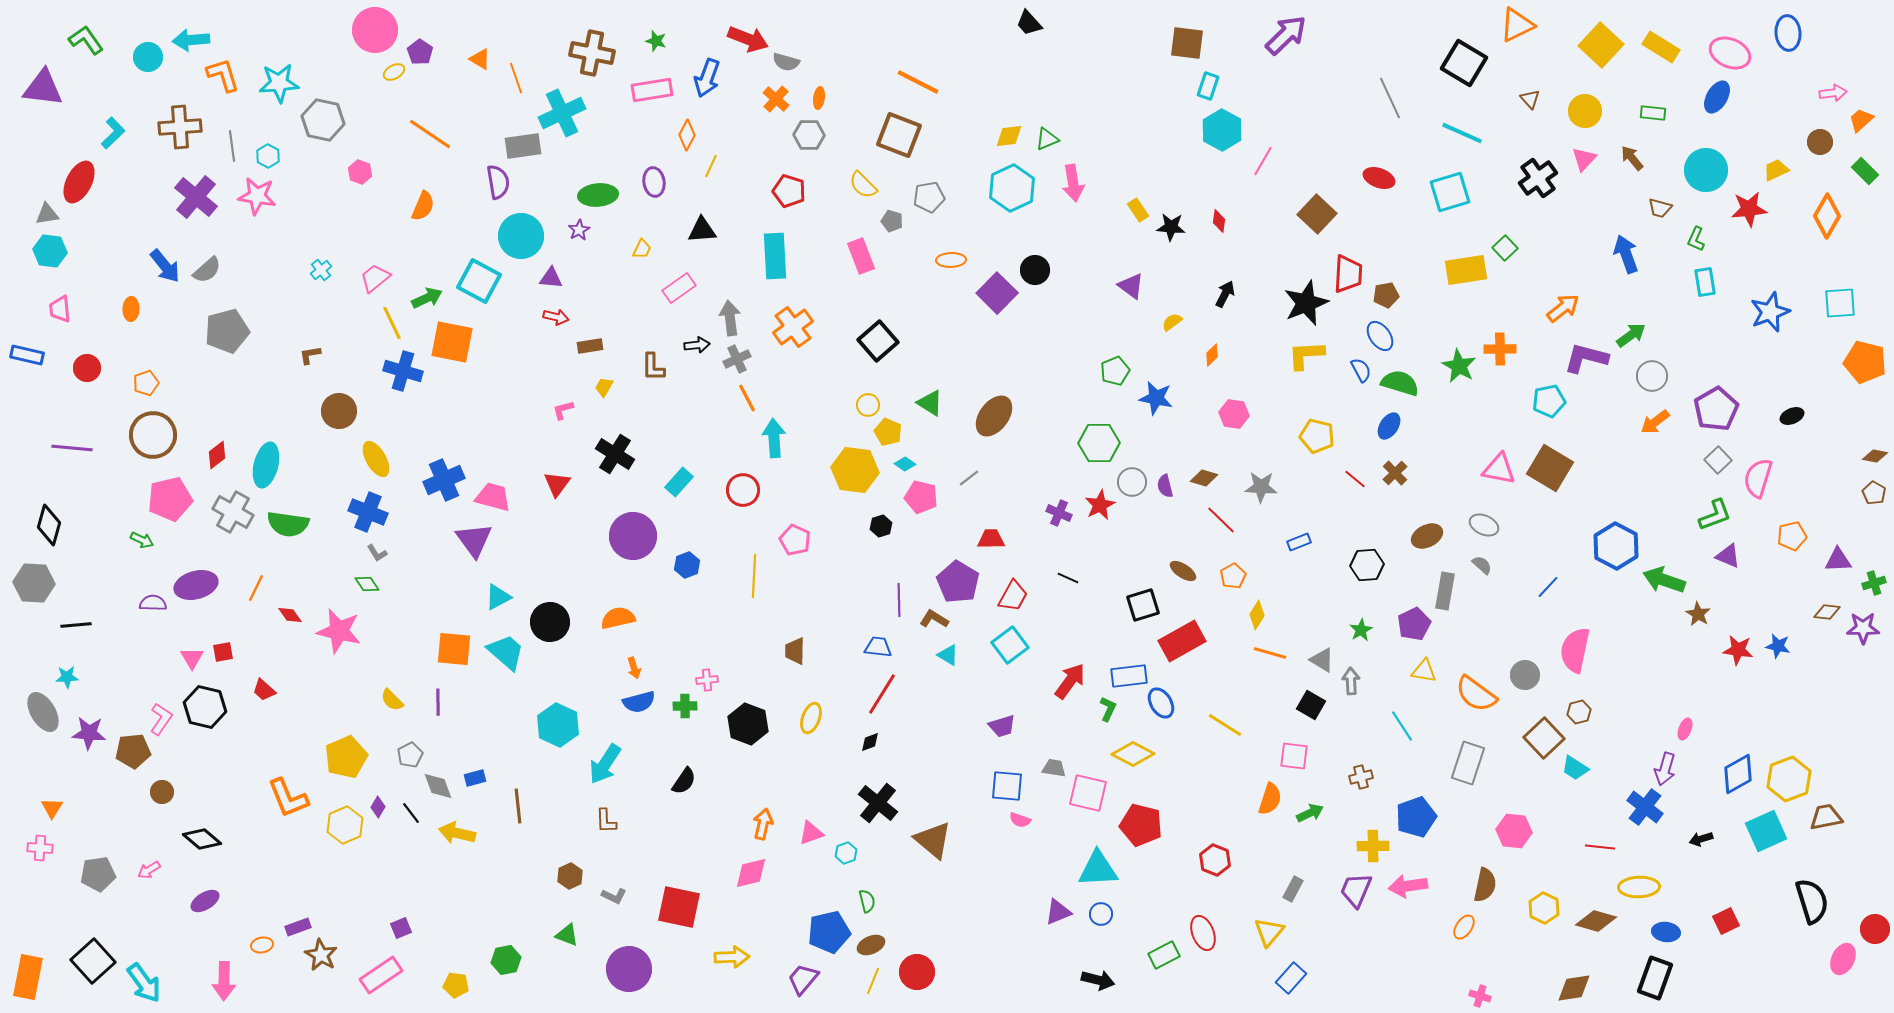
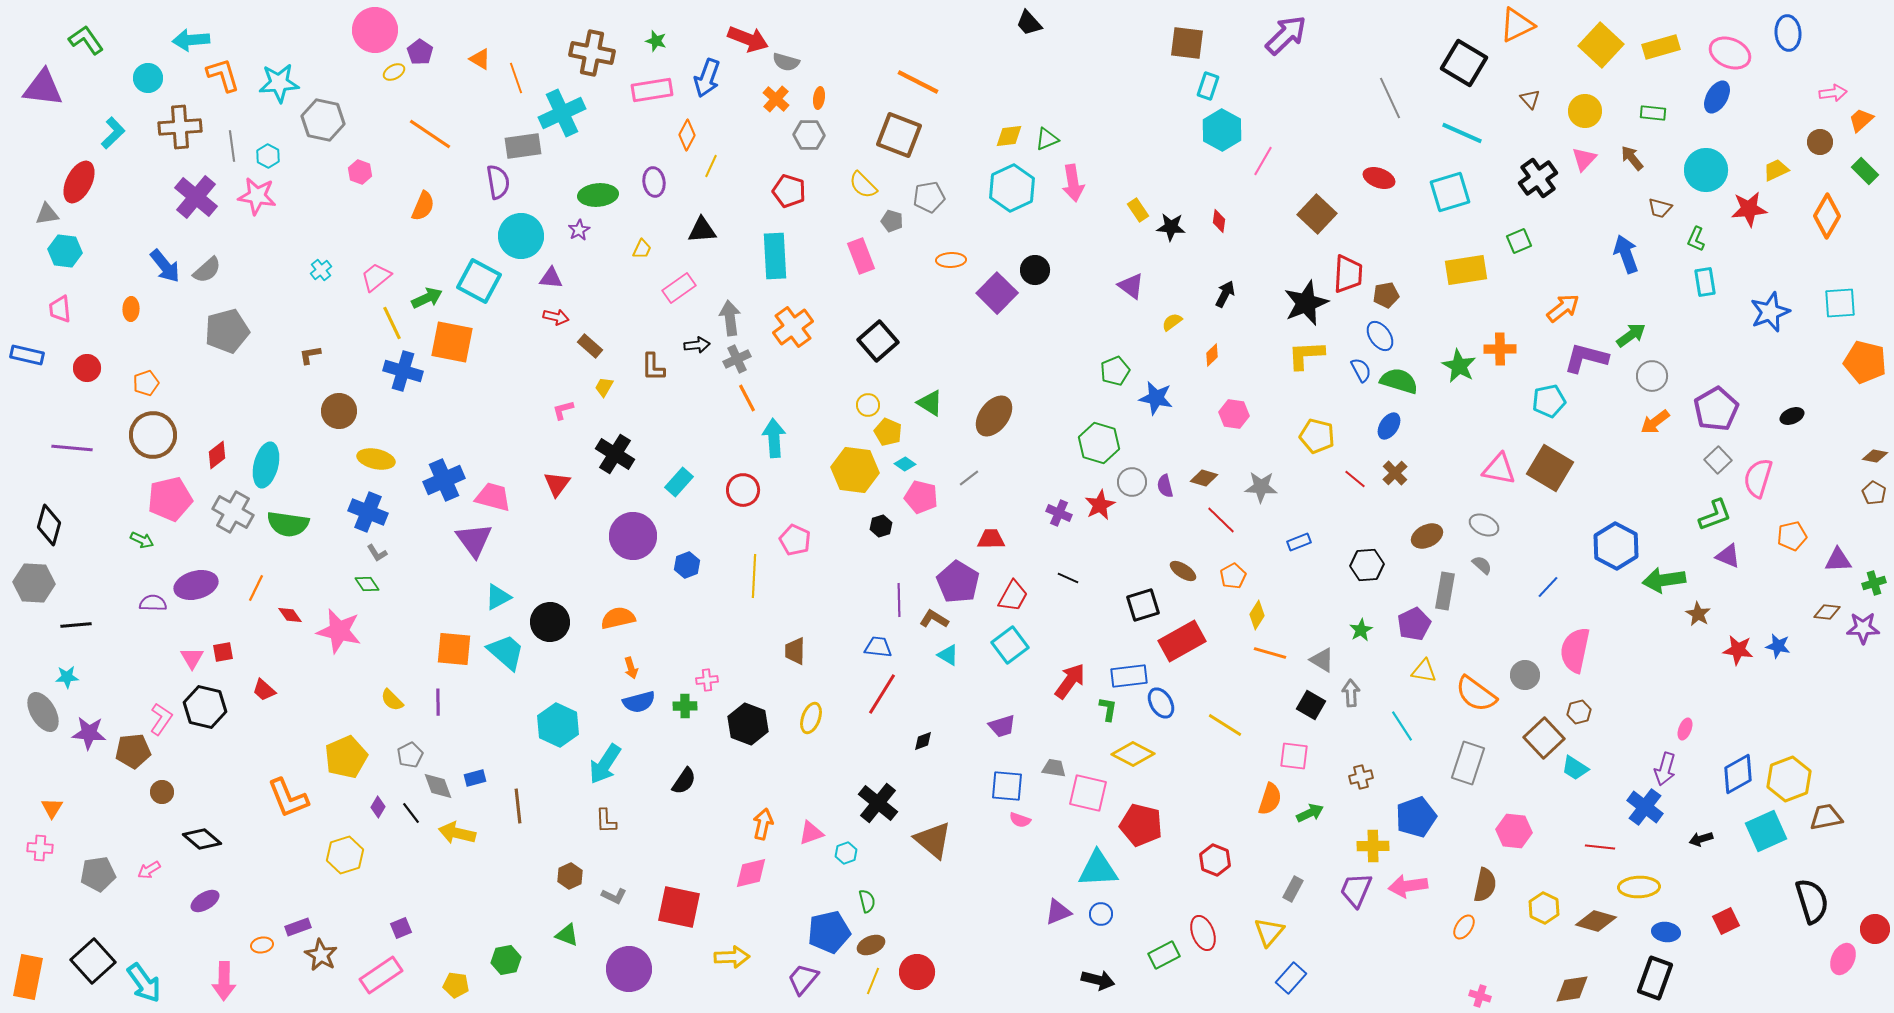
yellow rectangle at (1661, 47): rotated 48 degrees counterclockwise
cyan circle at (148, 57): moved 21 px down
green square at (1505, 248): moved 14 px right, 7 px up; rotated 20 degrees clockwise
cyan hexagon at (50, 251): moved 15 px right
pink trapezoid at (375, 278): moved 1 px right, 1 px up
brown rectangle at (590, 346): rotated 50 degrees clockwise
green semicircle at (1400, 383): moved 1 px left, 2 px up
green hexagon at (1099, 443): rotated 18 degrees clockwise
yellow ellipse at (376, 459): rotated 48 degrees counterclockwise
green arrow at (1664, 580): rotated 27 degrees counterclockwise
orange arrow at (634, 668): moved 3 px left
gray arrow at (1351, 681): moved 12 px down
green L-shape at (1108, 709): rotated 15 degrees counterclockwise
black diamond at (870, 742): moved 53 px right, 1 px up
yellow hexagon at (345, 825): moved 30 px down; rotated 6 degrees clockwise
brown diamond at (1574, 988): moved 2 px left, 1 px down
